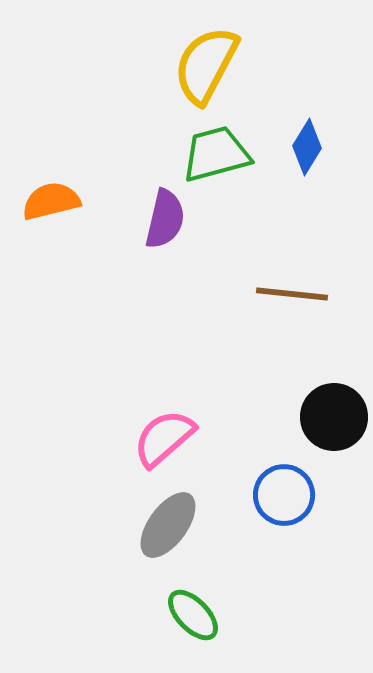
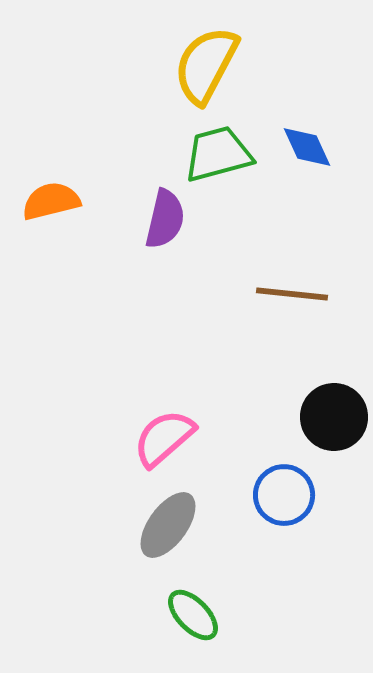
blue diamond: rotated 56 degrees counterclockwise
green trapezoid: moved 2 px right
